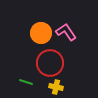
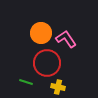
pink L-shape: moved 7 px down
red circle: moved 3 px left
yellow cross: moved 2 px right
